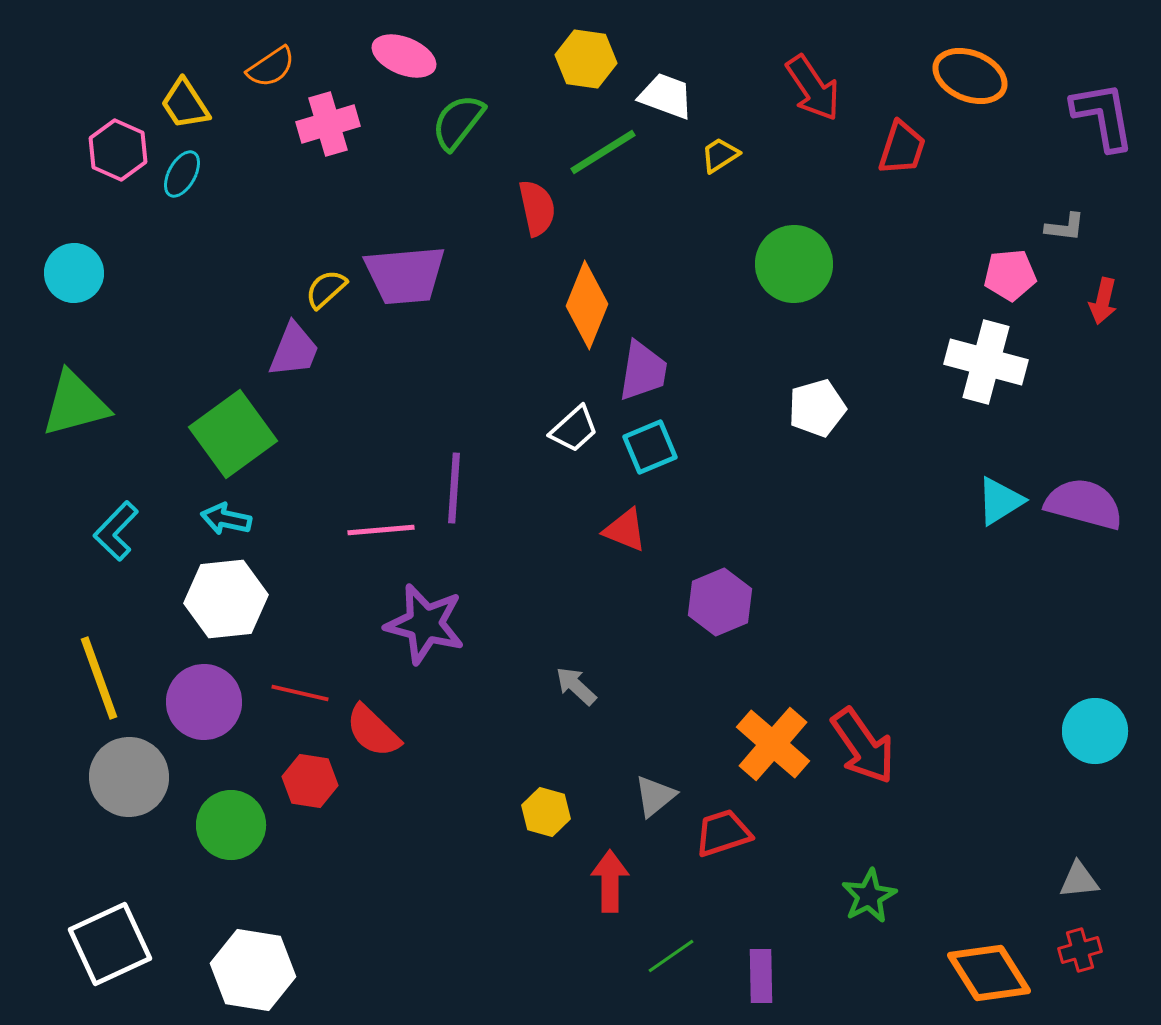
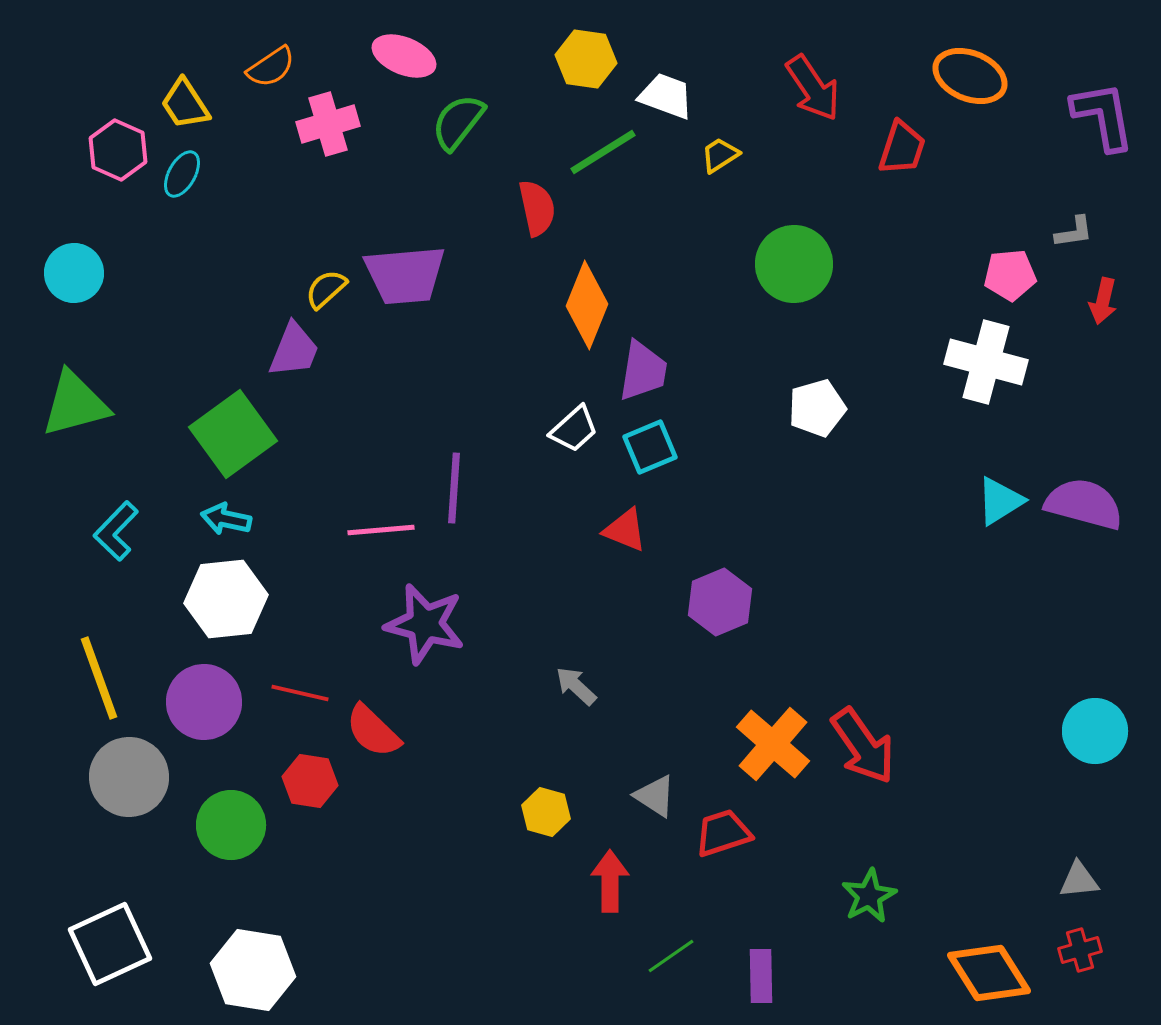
gray L-shape at (1065, 227): moved 9 px right, 5 px down; rotated 15 degrees counterclockwise
gray triangle at (655, 796): rotated 48 degrees counterclockwise
